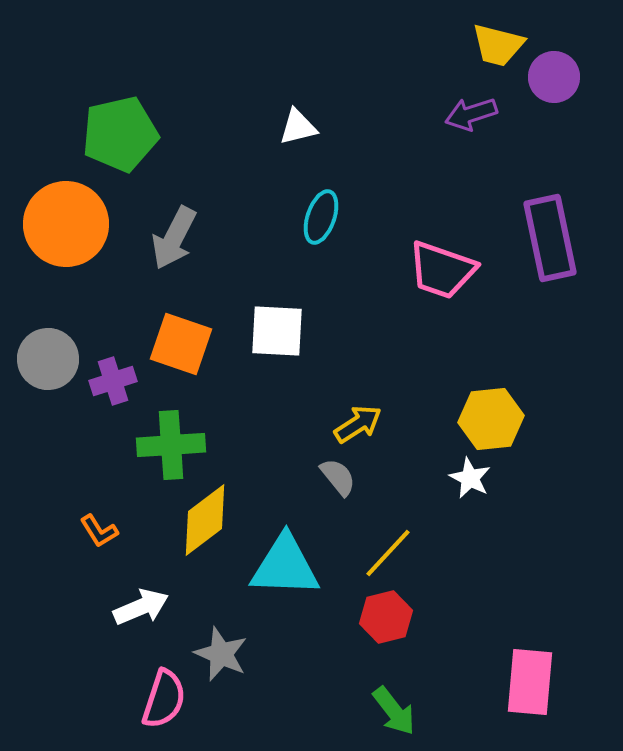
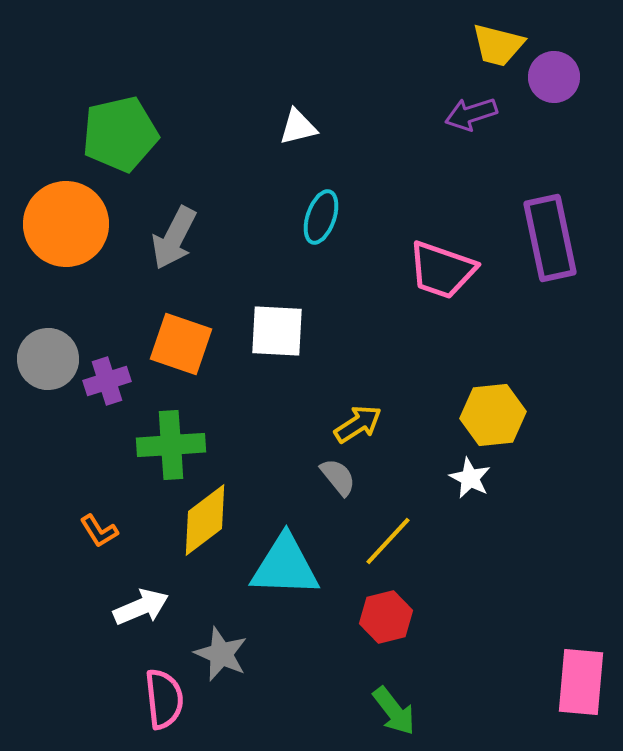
purple cross: moved 6 px left
yellow hexagon: moved 2 px right, 4 px up
yellow line: moved 12 px up
pink rectangle: moved 51 px right
pink semicircle: rotated 24 degrees counterclockwise
